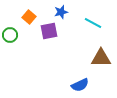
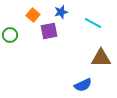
orange square: moved 4 px right, 2 px up
blue semicircle: moved 3 px right
